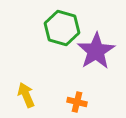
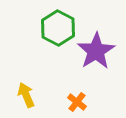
green hexagon: moved 4 px left; rotated 12 degrees clockwise
orange cross: rotated 24 degrees clockwise
